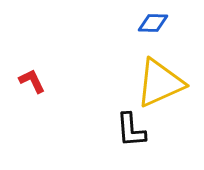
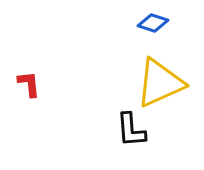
blue diamond: rotated 16 degrees clockwise
red L-shape: moved 3 px left, 3 px down; rotated 20 degrees clockwise
